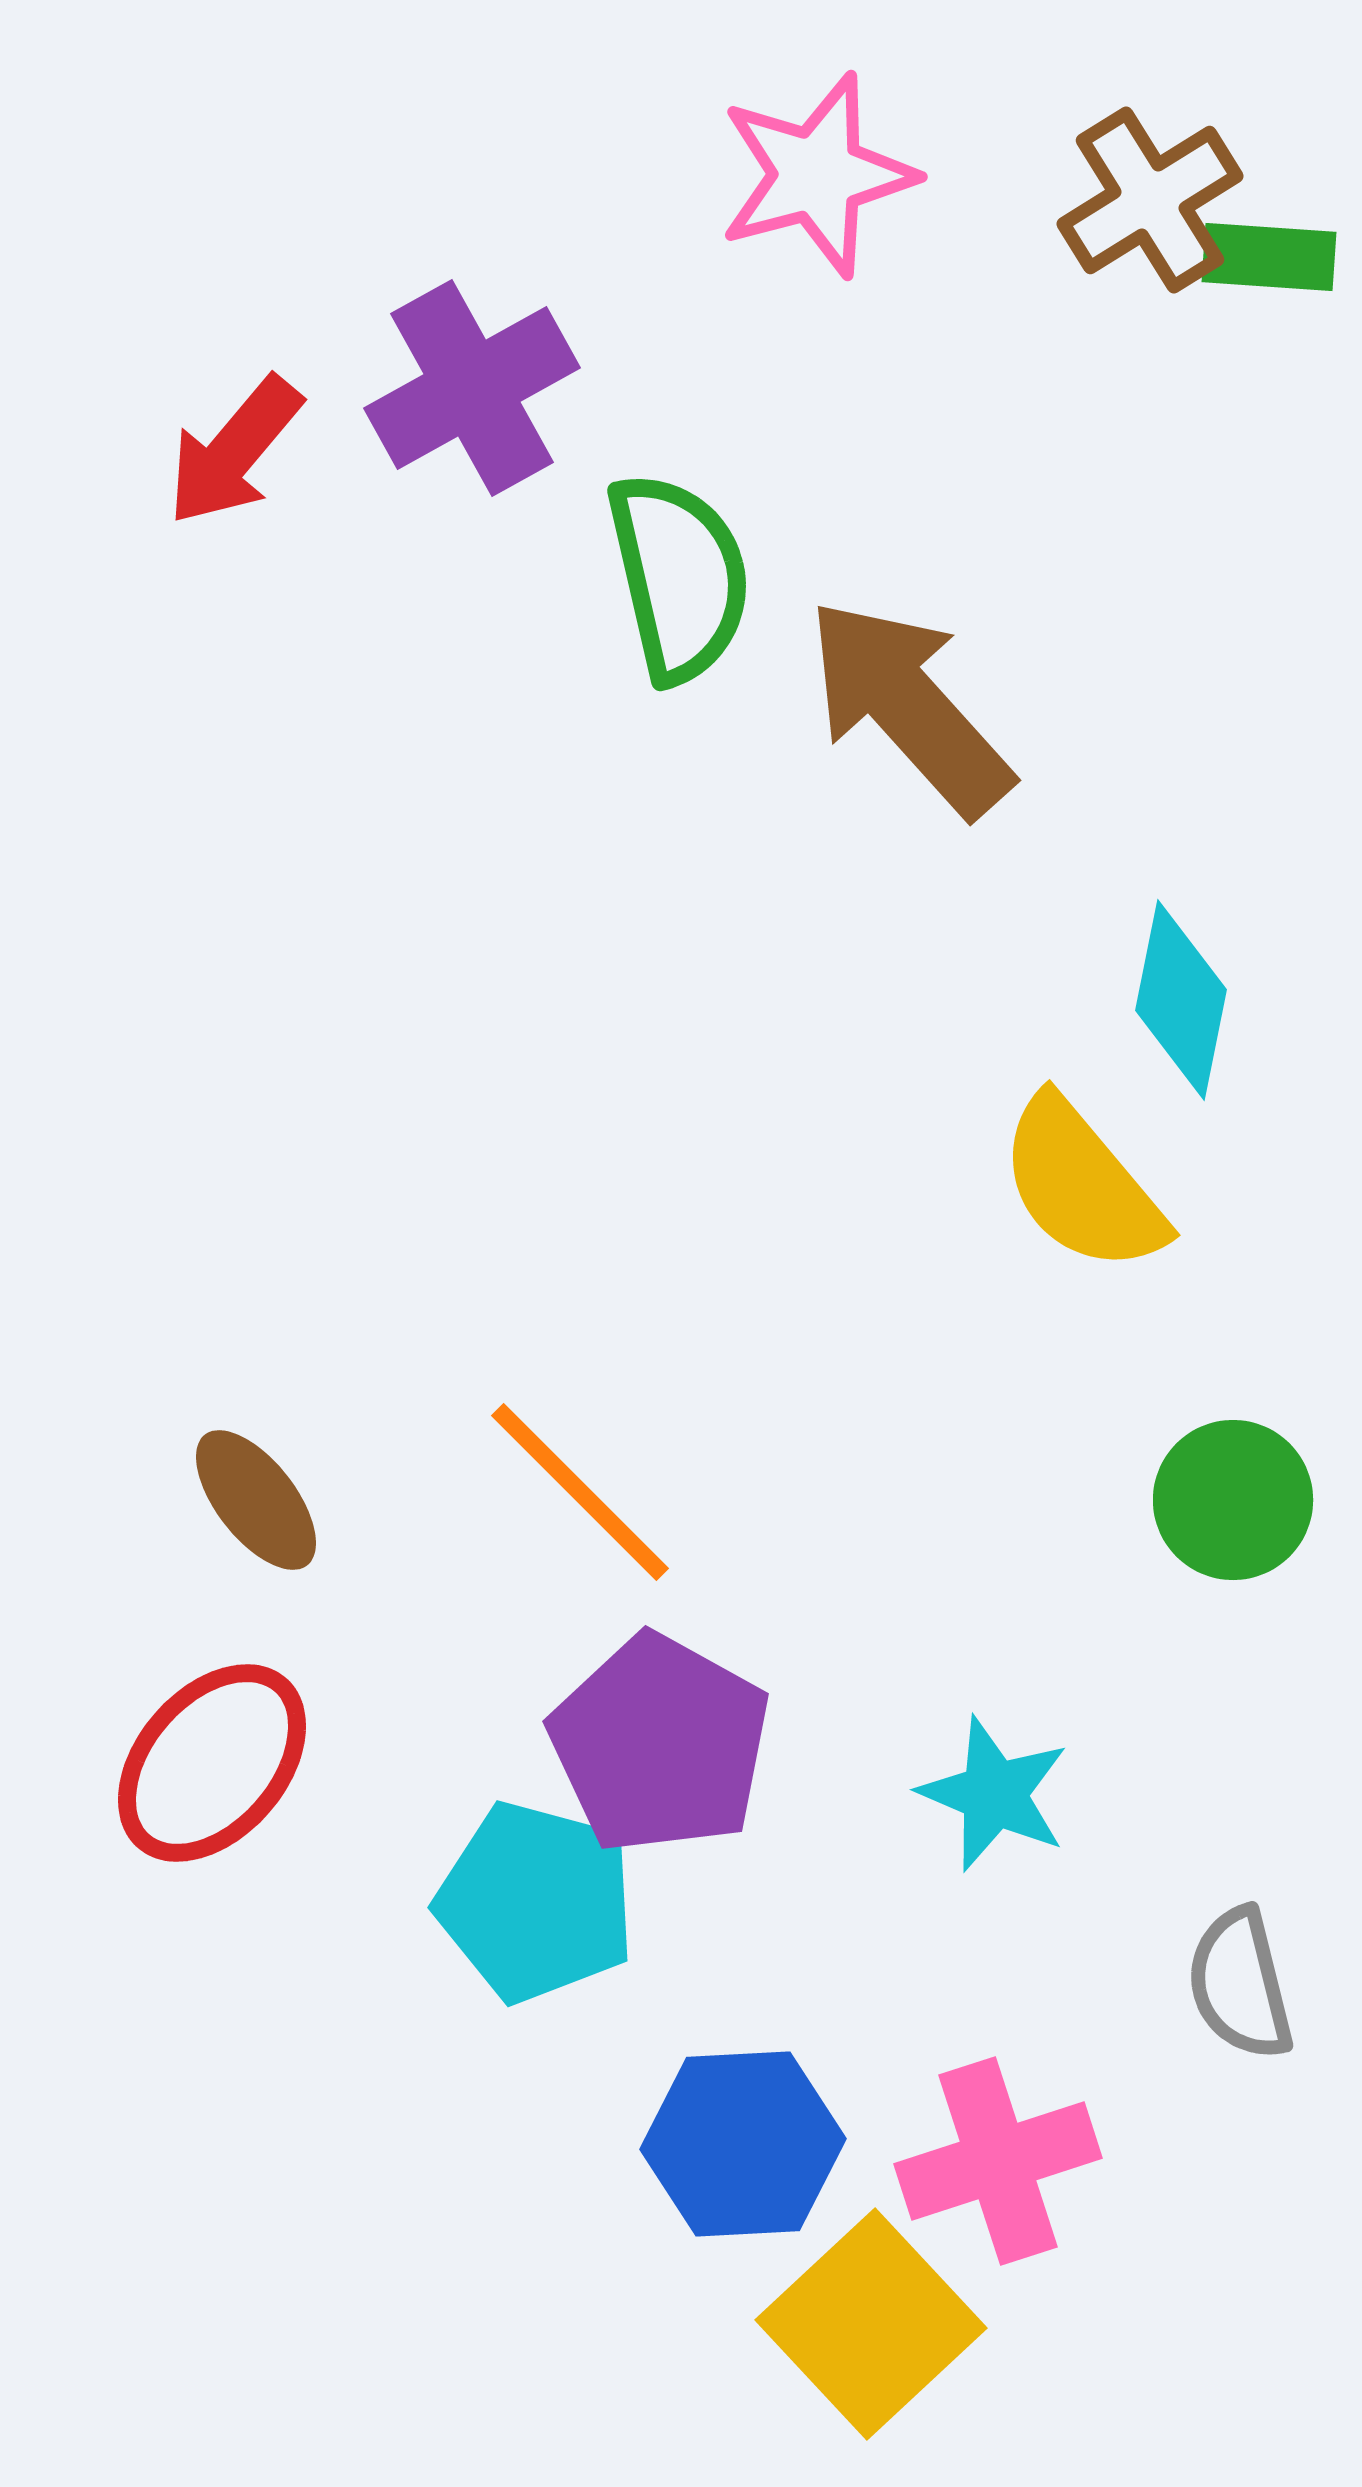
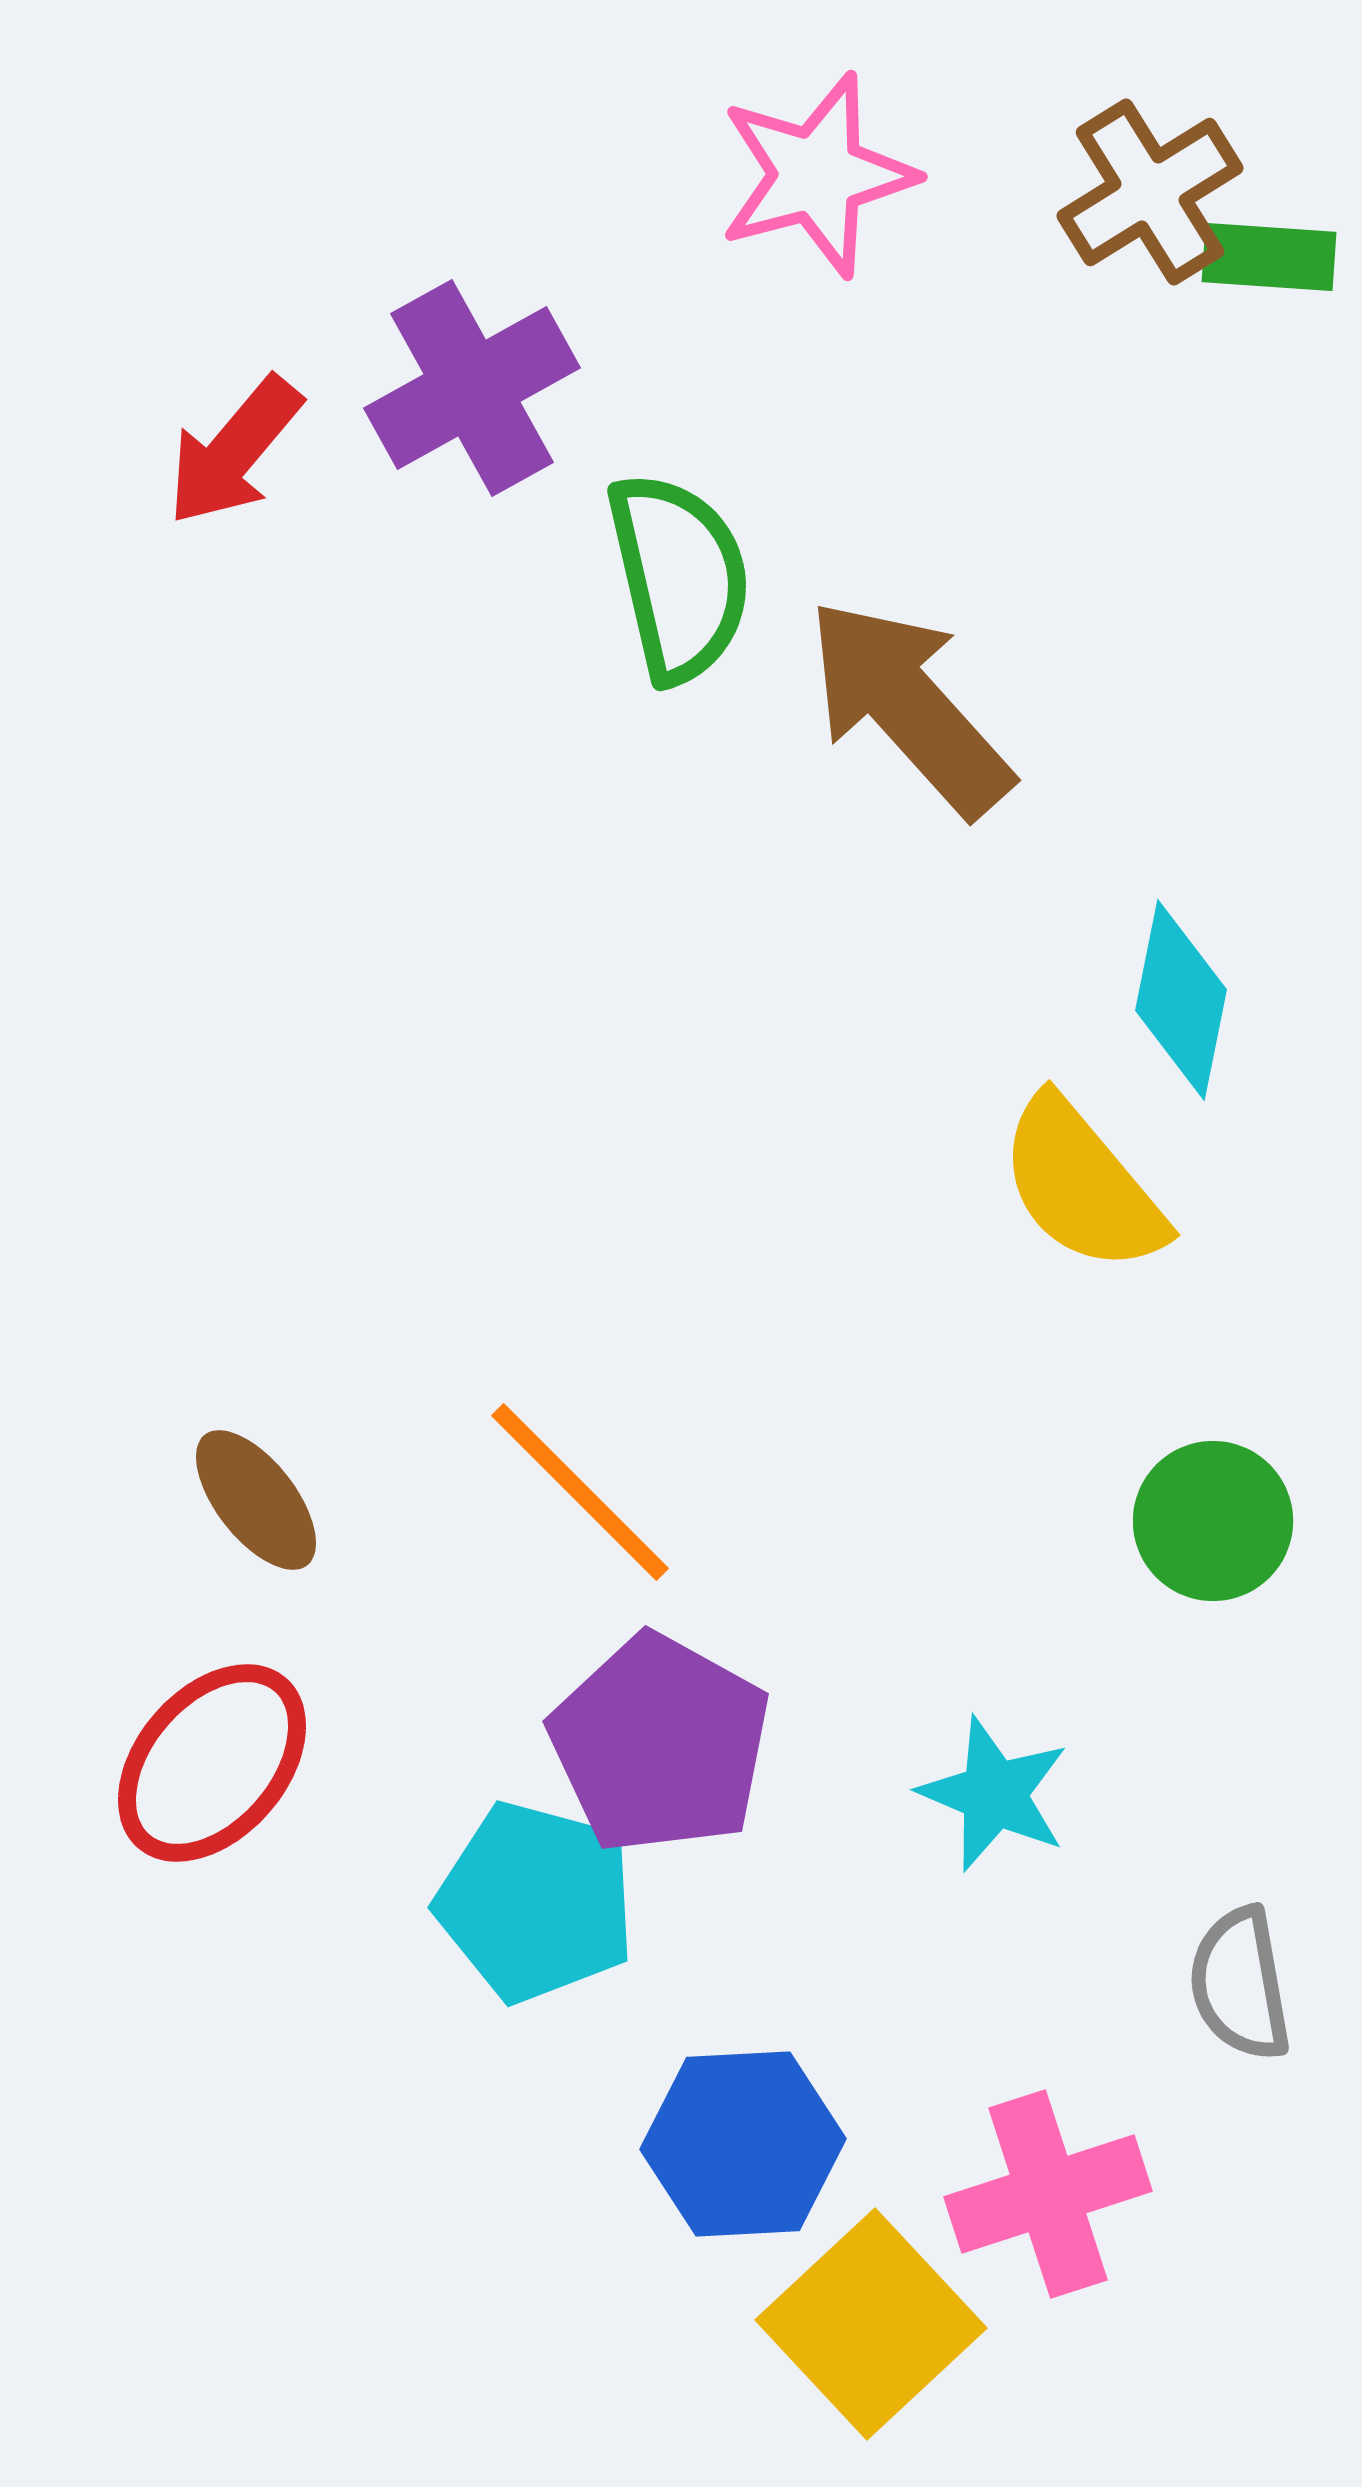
brown cross: moved 8 px up
green circle: moved 20 px left, 21 px down
gray semicircle: rotated 4 degrees clockwise
pink cross: moved 50 px right, 33 px down
